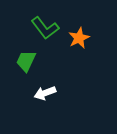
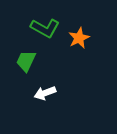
green L-shape: rotated 24 degrees counterclockwise
